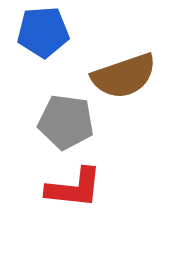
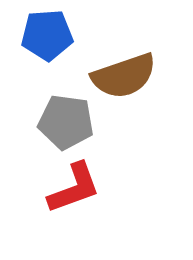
blue pentagon: moved 4 px right, 3 px down
red L-shape: rotated 26 degrees counterclockwise
